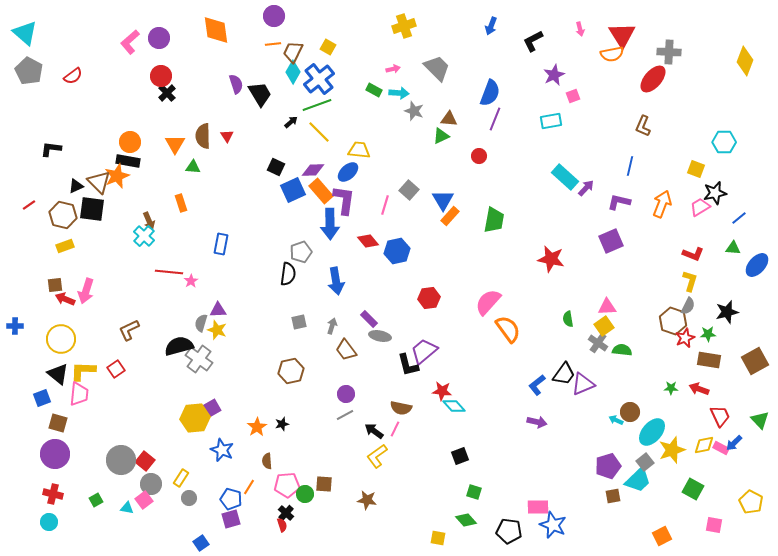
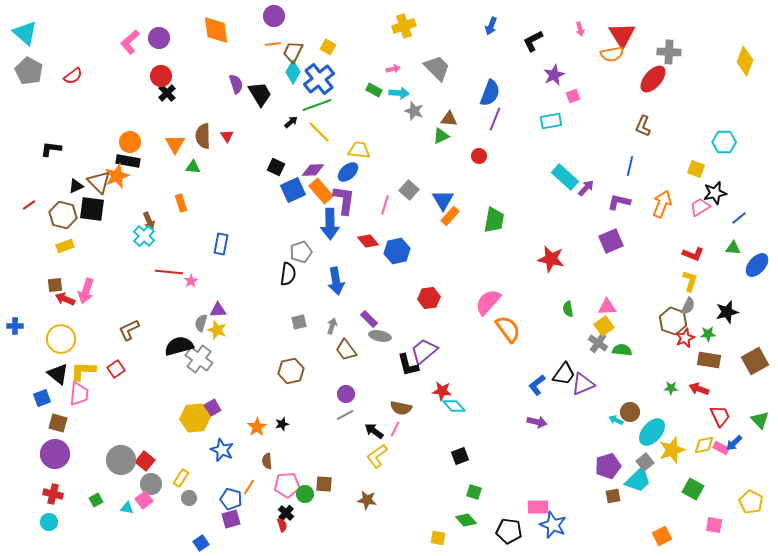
green semicircle at (568, 319): moved 10 px up
